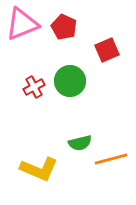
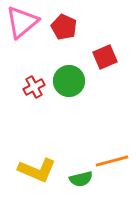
pink triangle: moved 2 px up; rotated 18 degrees counterclockwise
red square: moved 2 px left, 7 px down
green circle: moved 1 px left
green semicircle: moved 1 px right, 36 px down
orange line: moved 1 px right, 2 px down
yellow L-shape: moved 2 px left, 1 px down
